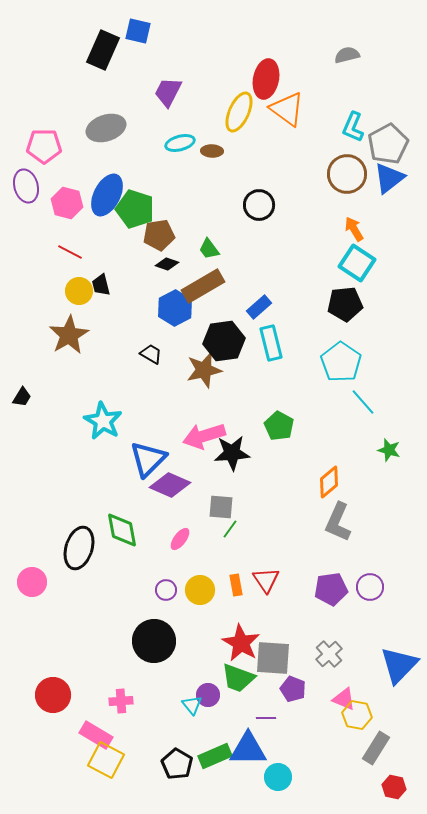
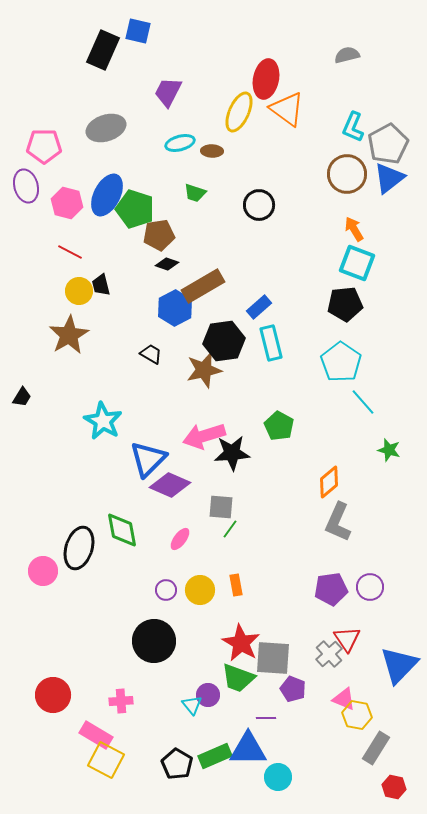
green trapezoid at (209, 249): moved 14 px left, 56 px up; rotated 35 degrees counterclockwise
cyan square at (357, 263): rotated 12 degrees counterclockwise
red triangle at (266, 580): moved 81 px right, 59 px down
pink circle at (32, 582): moved 11 px right, 11 px up
